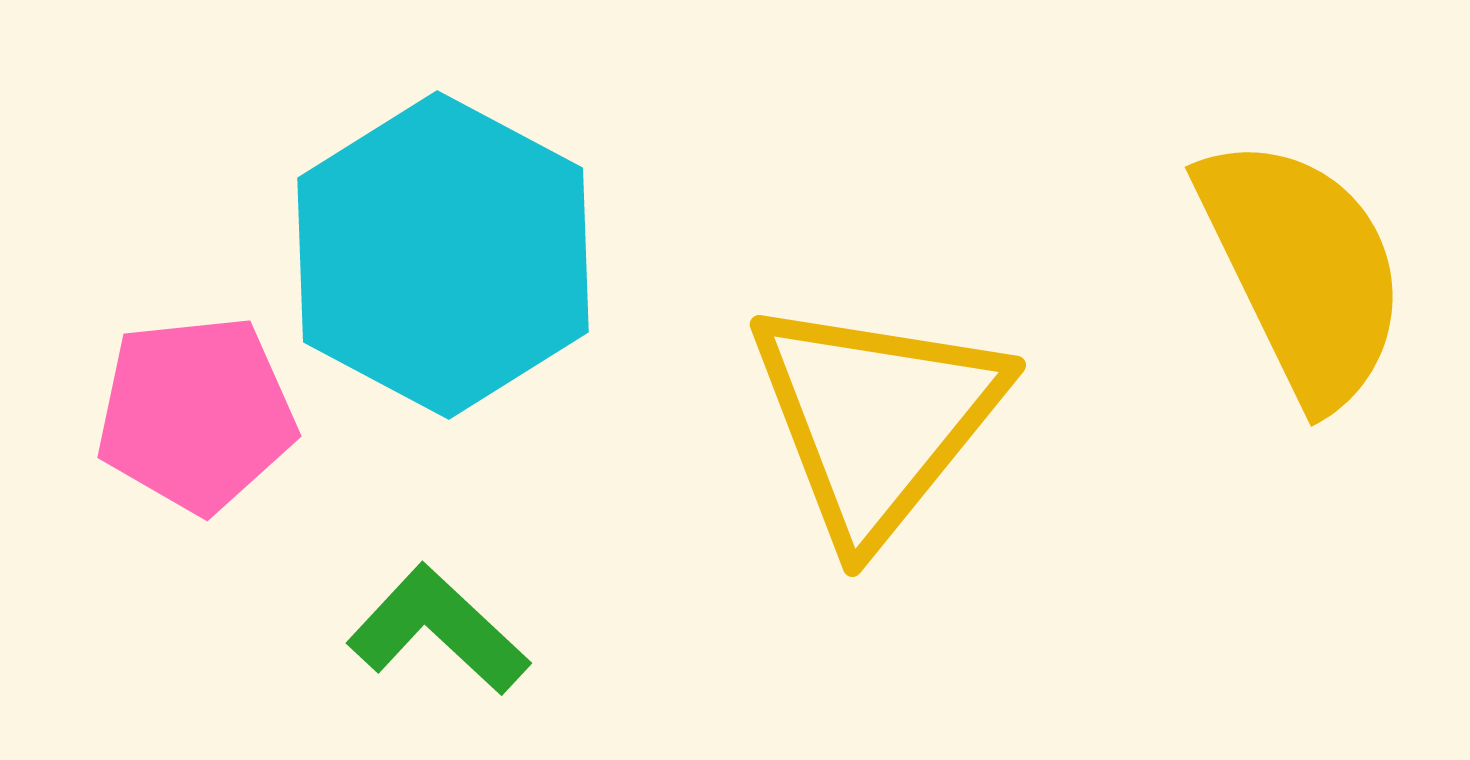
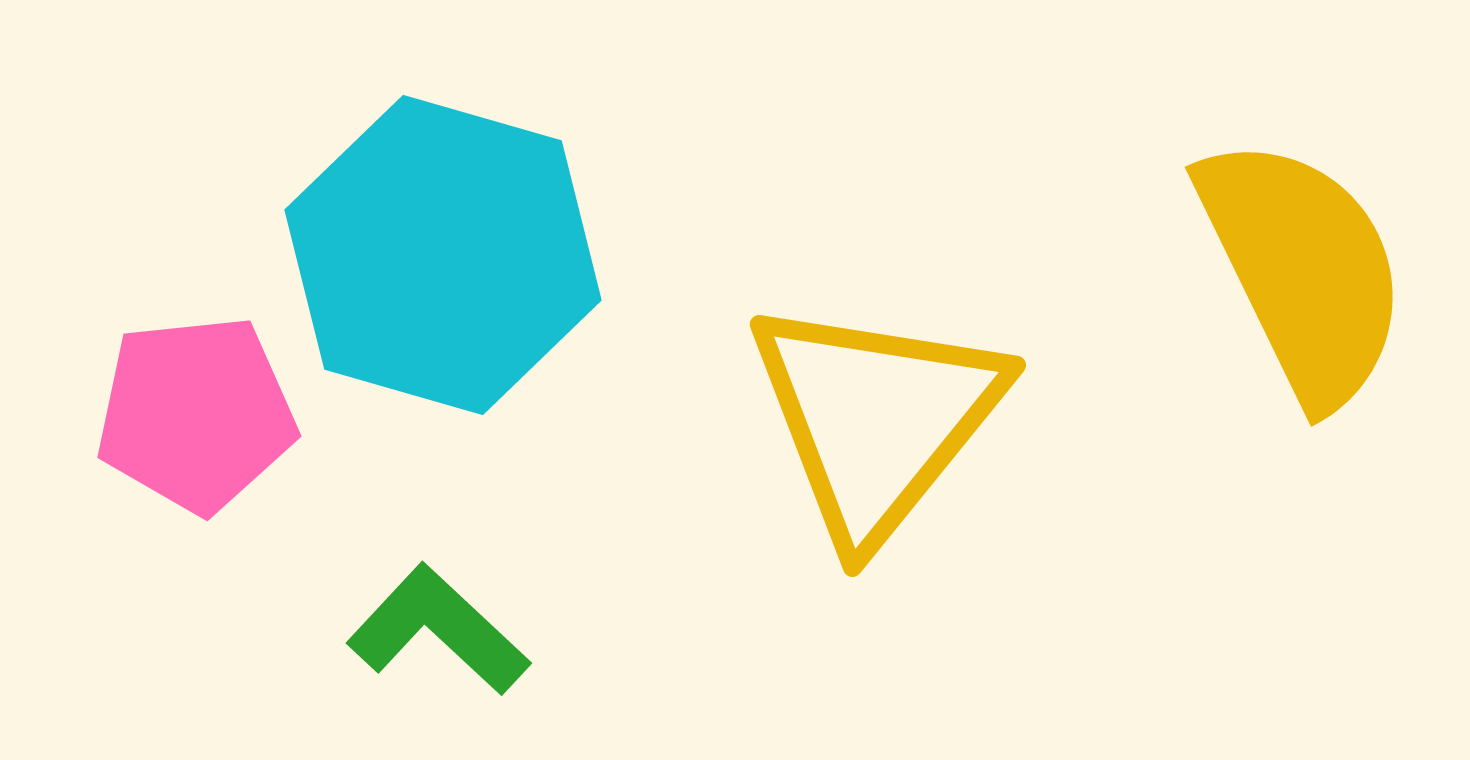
cyan hexagon: rotated 12 degrees counterclockwise
